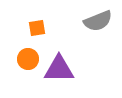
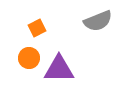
orange square: rotated 18 degrees counterclockwise
orange circle: moved 1 px right, 1 px up
